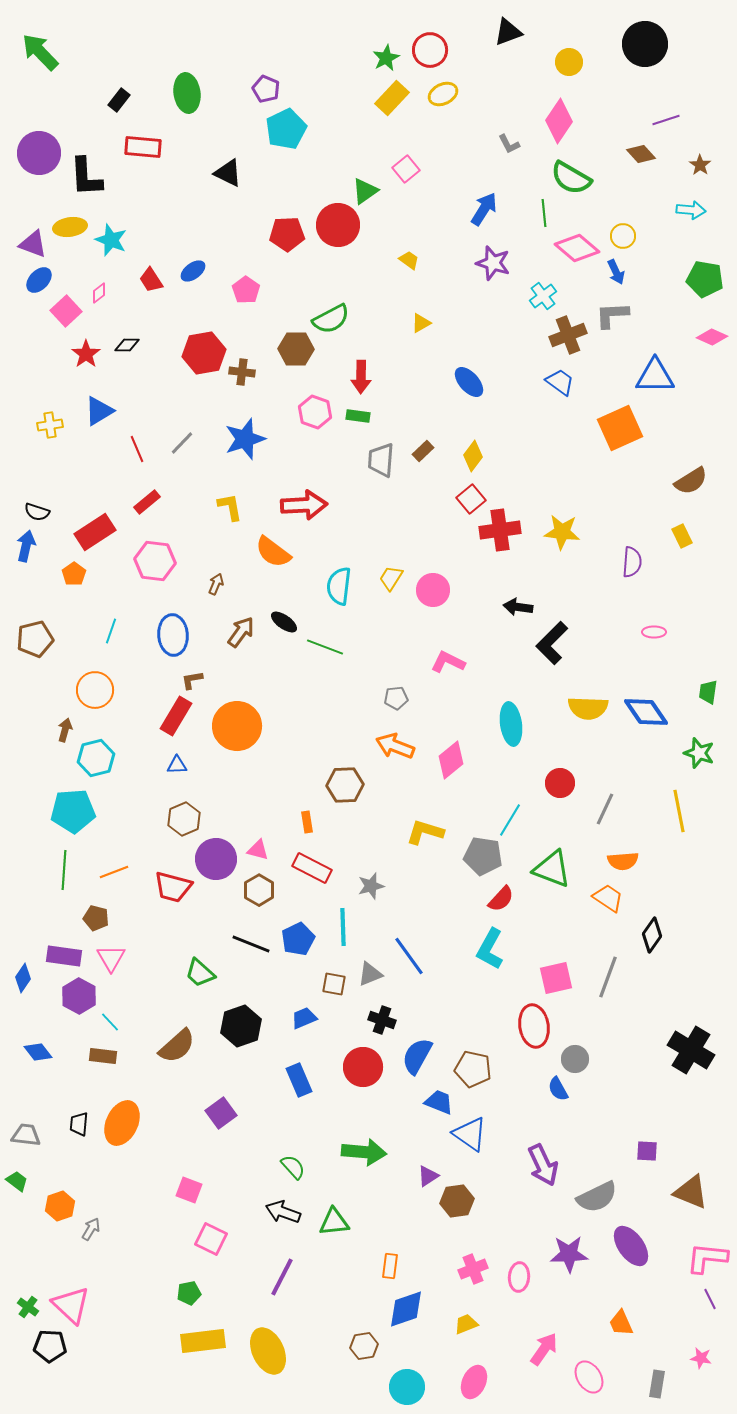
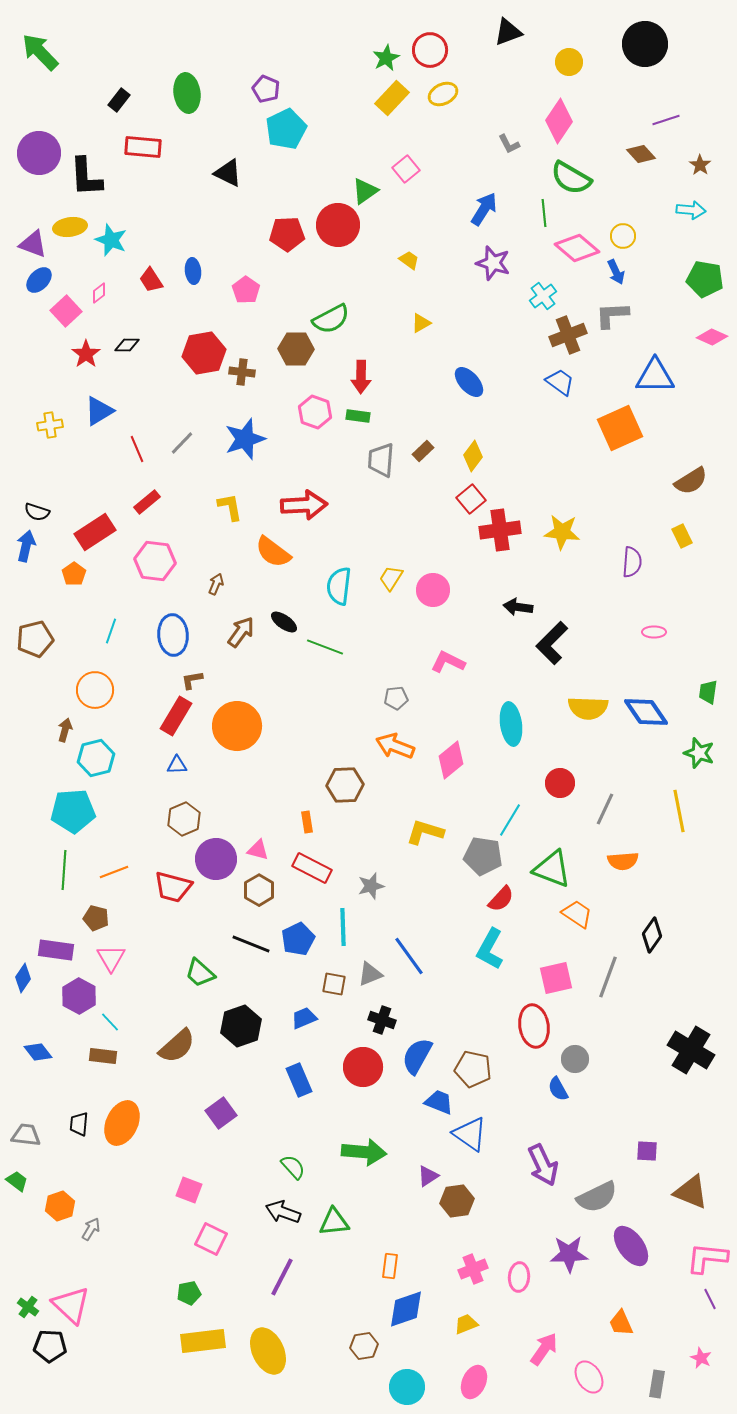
blue ellipse at (193, 271): rotated 60 degrees counterclockwise
orange trapezoid at (608, 898): moved 31 px left, 16 px down
purple rectangle at (64, 956): moved 8 px left, 6 px up
pink star at (701, 1358): rotated 15 degrees clockwise
